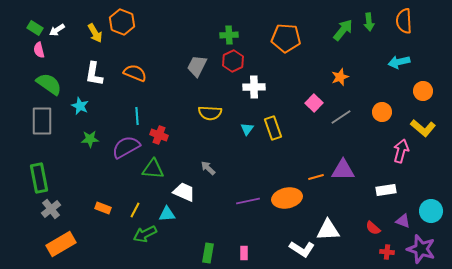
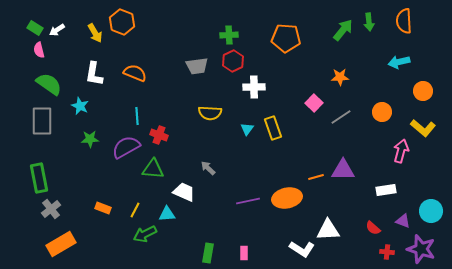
gray trapezoid at (197, 66): rotated 125 degrees counterclockwise
orange star at (340, 77): rotated 18 degrees clockwise
